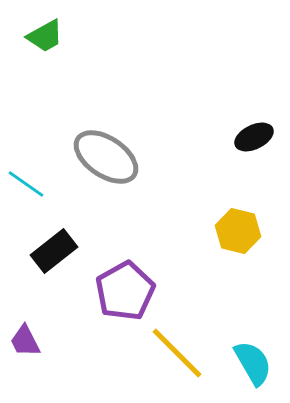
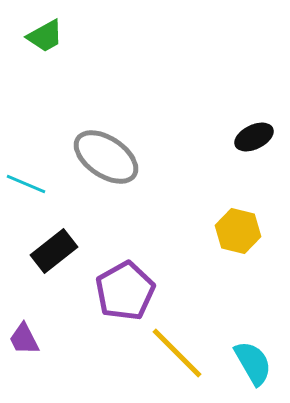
cyan line: rotated 12 degrees counterclockwise
purple trapezoid: moved 1 px left, 2 px up
